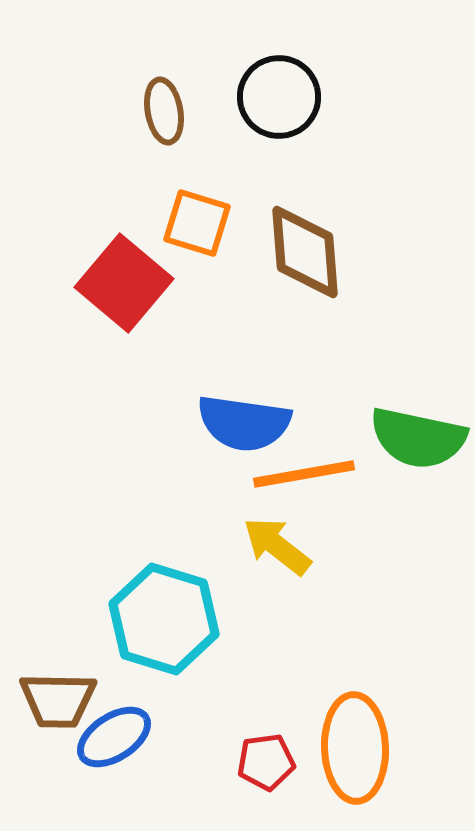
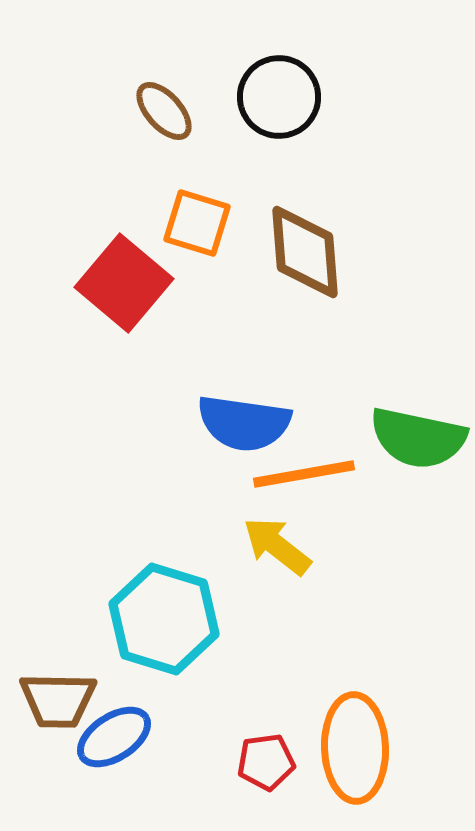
brown ellipse: rotated 32 degrees counterclockwise
